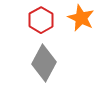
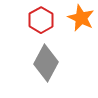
gray diamond: moved 2 px right
